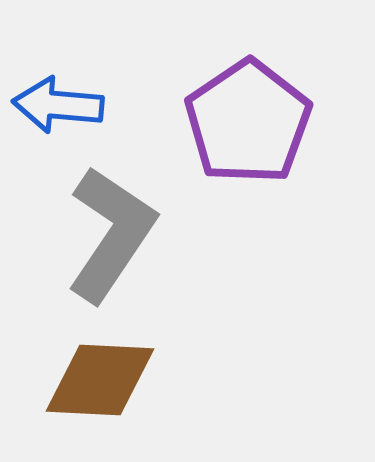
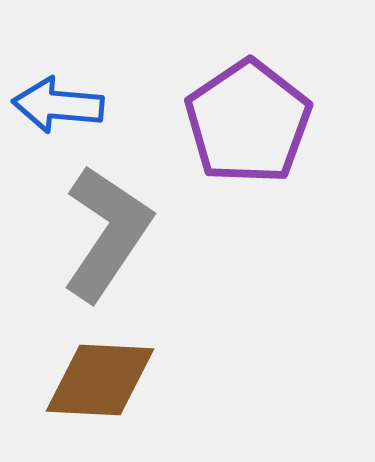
gray L-shape: moved 4 px left, 1 px up
